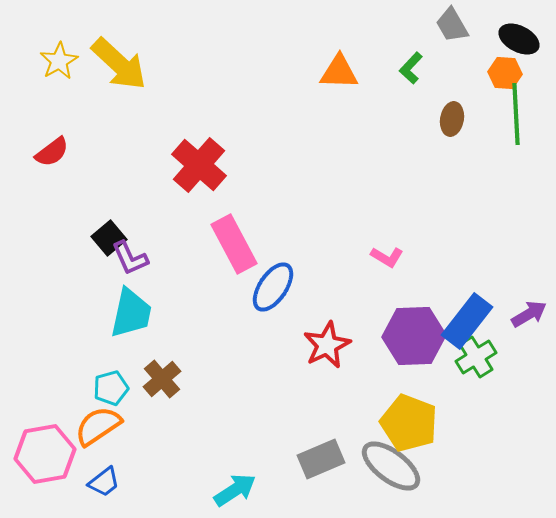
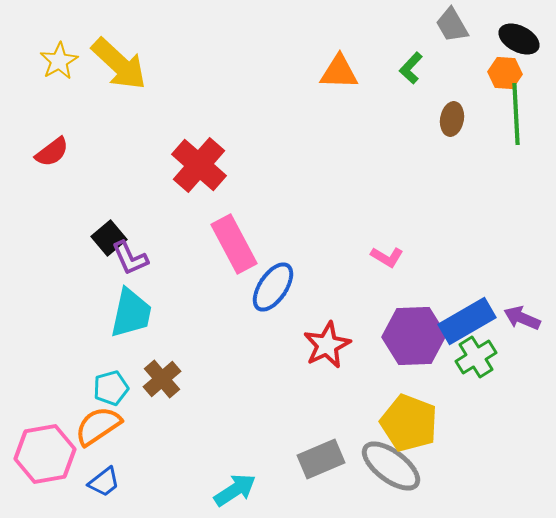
purple arrow: moved 7 px left, 4 px down; rotated 126 degrees counterclockwise
blue rectangle: rotated 22 degrees clockwise
